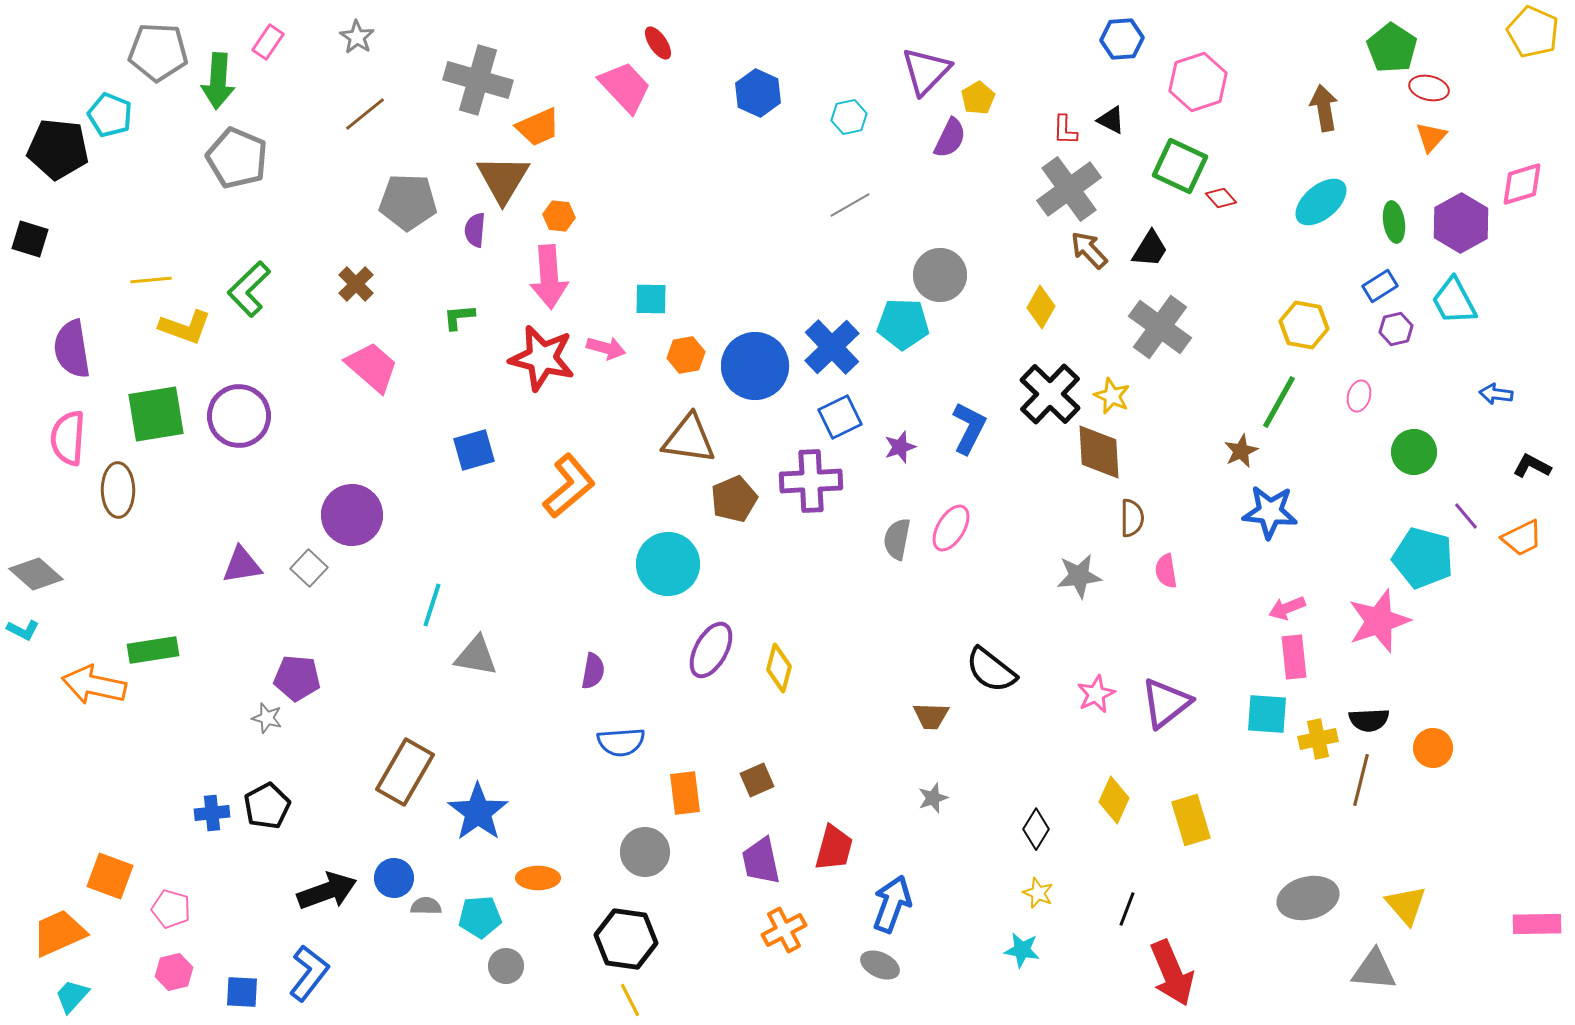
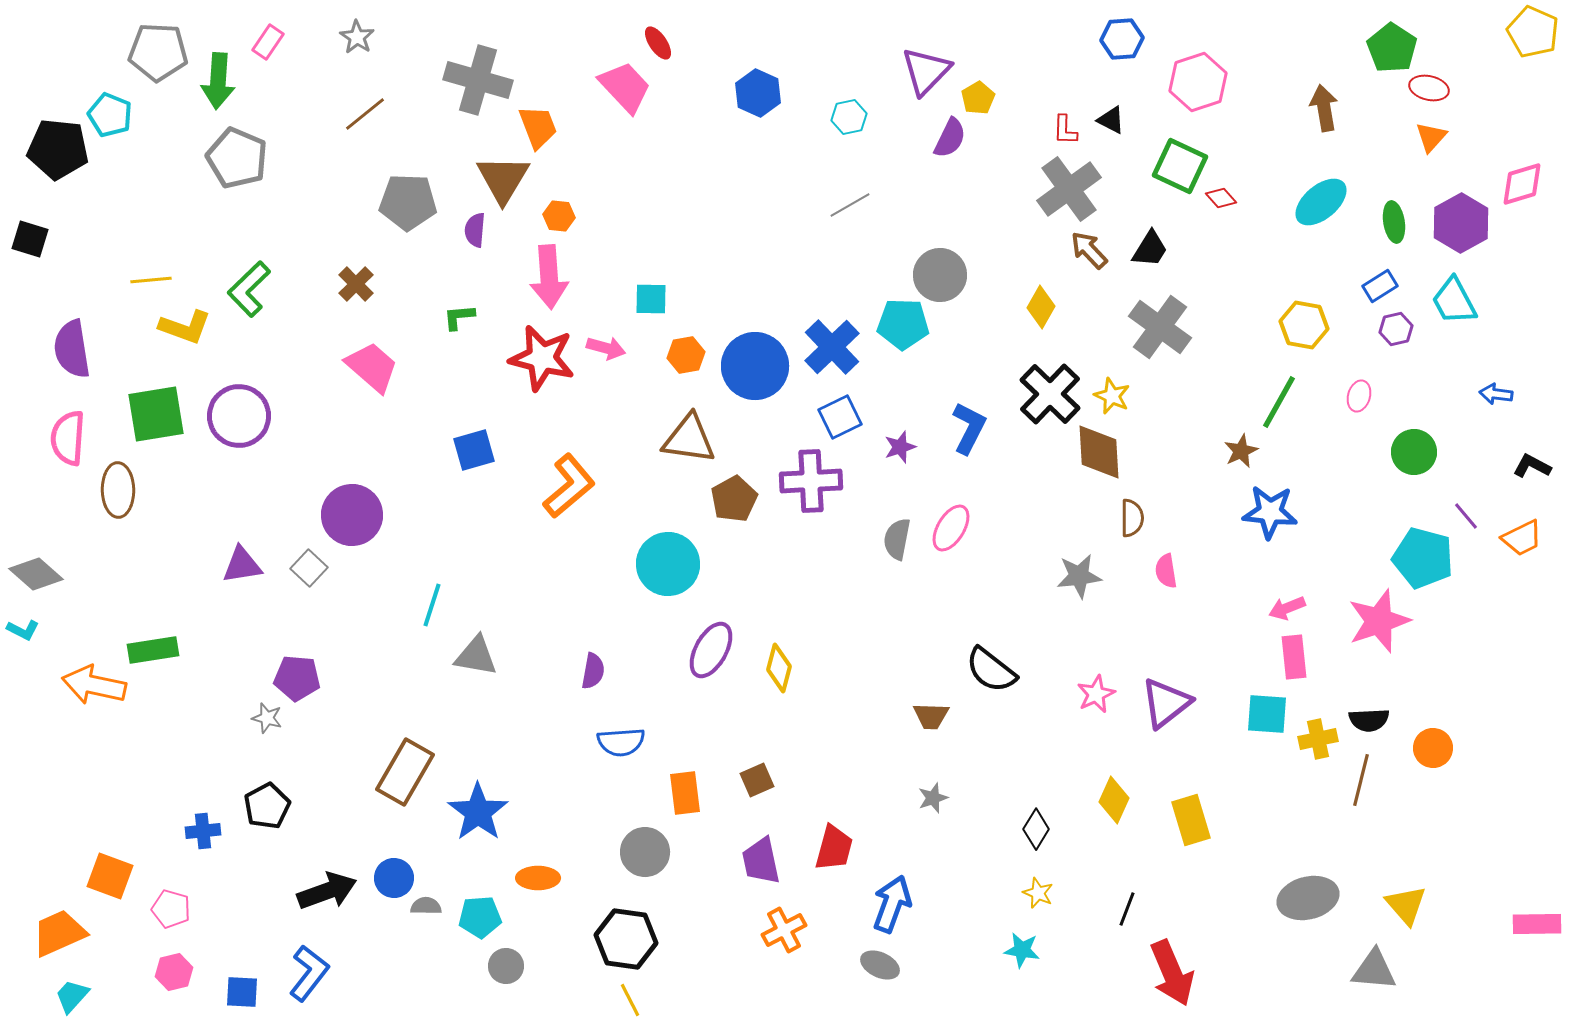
orange trapezoid at (538, 127): rotated 87 degrees counterclockwise
brown pentagon at (734, 499): rotated 6 degrees counterclockwise
blue cross at (212, 813): moved 9 px left, 18 px down
